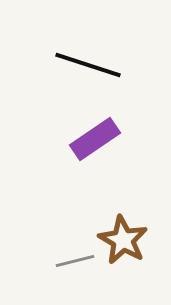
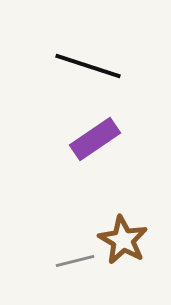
black line: moved 1 px down
